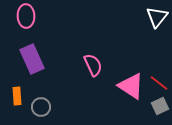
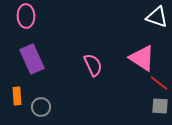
white triangle: rotated 50 degrees counterclockwise
pink triangle: moved 11 px right, 28 px up
gray square: rotated 30 degrees clockwise
